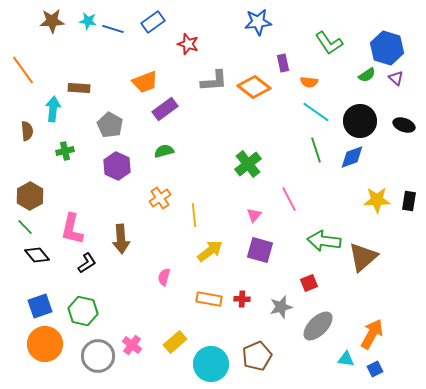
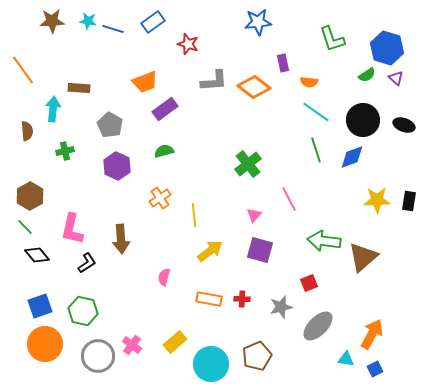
green L-shape at (329, 43): moved 3 px right, 4 px up; rotated 16 degrees clockwise
black circle at (360, 121): moved 3 px right, 1 px up
